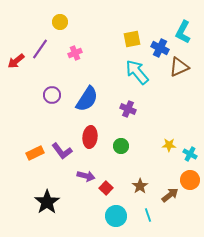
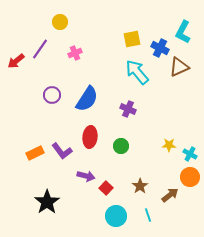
orange circle: moved 3 px up
